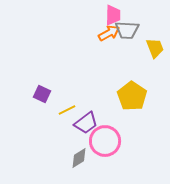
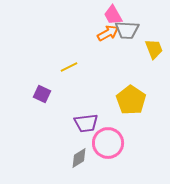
pink trapezoid: rotated 150 degrees clockwise
orange arrow: moved 1 px left
yellow trapezoid: moved 1 px left, 1 px down
yellow pentagon: moved 1 px left, 4 px down
yellow line: moved 2 px right, 43 px up
purple trapezoid: rotated 30 degrees clockwise
pink circle: moved 3 px right, 2 px down
